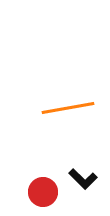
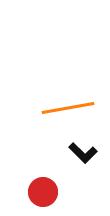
black L-shape: moved 26 px up
